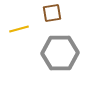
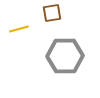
gray hexagon: moved 5 px right, 3 px down
